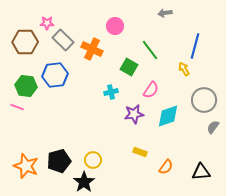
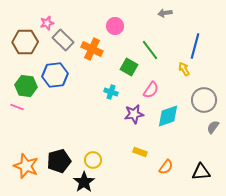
pink star: rotated 16 degrees counterclockwise
cyan cross: rotated 32 degrees clockwise
